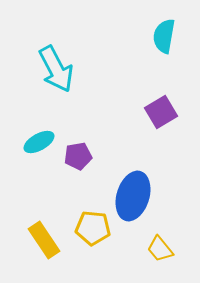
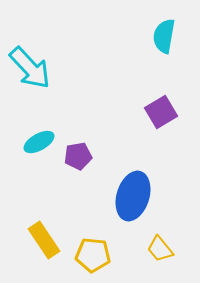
cyan arrow: moved 26 px left, 1 px up; rotated 15 degrees counterclockwise
yellow pentagon: moved 27 px down
